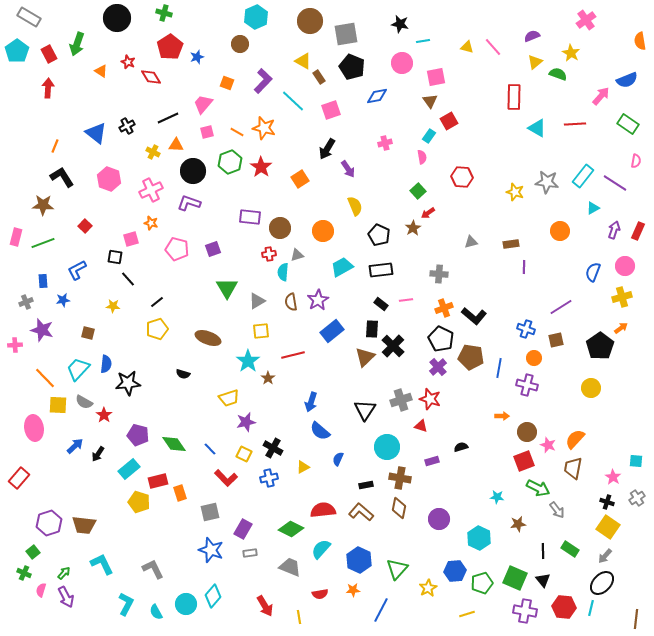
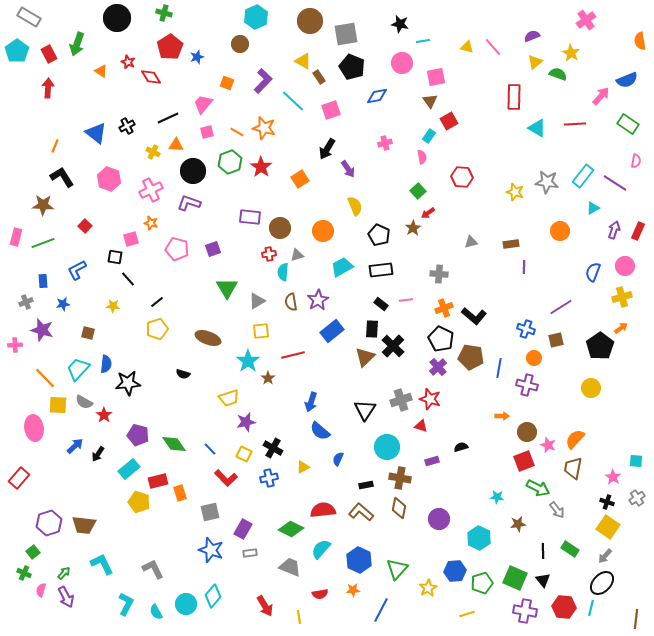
blue star at (63, 300): moved 4 px down
